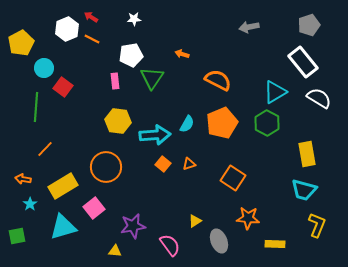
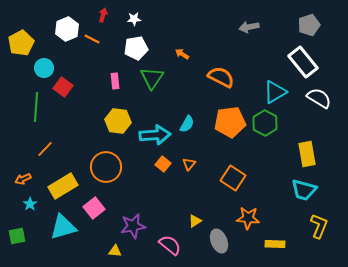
red arrow at (91, 17): moved 12 px right, 2 px up; rotated 72 degrees clockwise
orange arrow at (182, 54): rotated 16 degrees clockwise
white pentagon at (131, 55): moved 5 px right, 7 px up
orange semicircle at (218, 80): moved 3 px right, 3 px up
orange pentagon at (222, 123): moved 8 px right, 1 px up; rotated 16 degrees clockwise
green hexagon at (267, 123): moved 2 px left
orange triangle at (189, 164): rotated 32 degrees counterclockwise
orange arrow at (23, 179): rotated 35 degrees counterclockwise
yellow L-shape at (317, 225): moved 2 px right, 1 px down
pink semicircle at (170, 245): rotated 15 degrees counterclockwise
